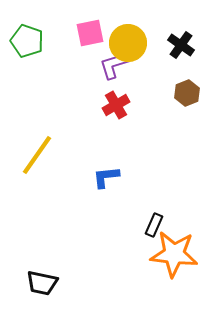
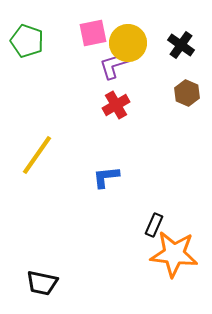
pink square: moved 3 px right
brown hexagon: rotated 15 degrees counterclockwise
